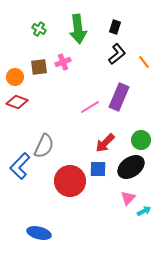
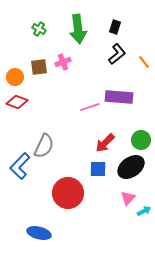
purple rectangle: rotated 72 degrees clockwise
pink line: rotated 12 degrees clockwise
red circle: moved 2 px left, 12 px down
